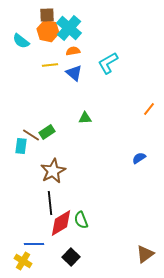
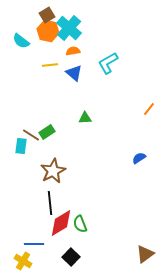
brown square: rotated 28 degrees counterclockwise
green semicircle: moved 1 px left, 4 px down
